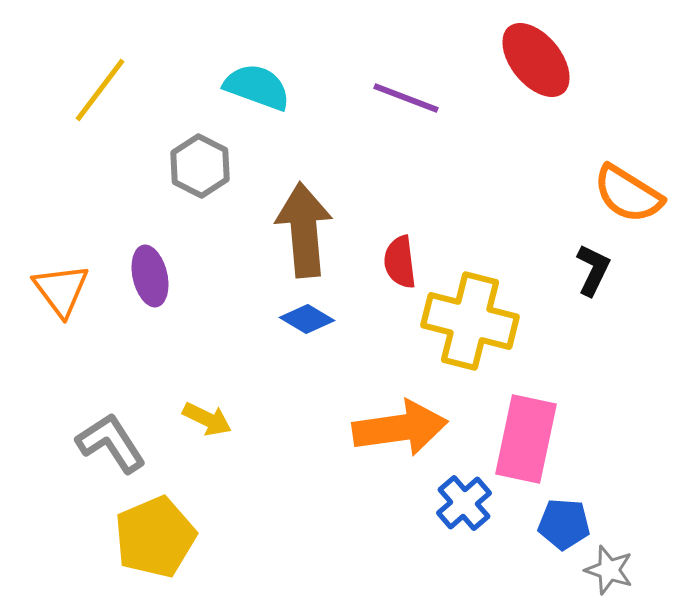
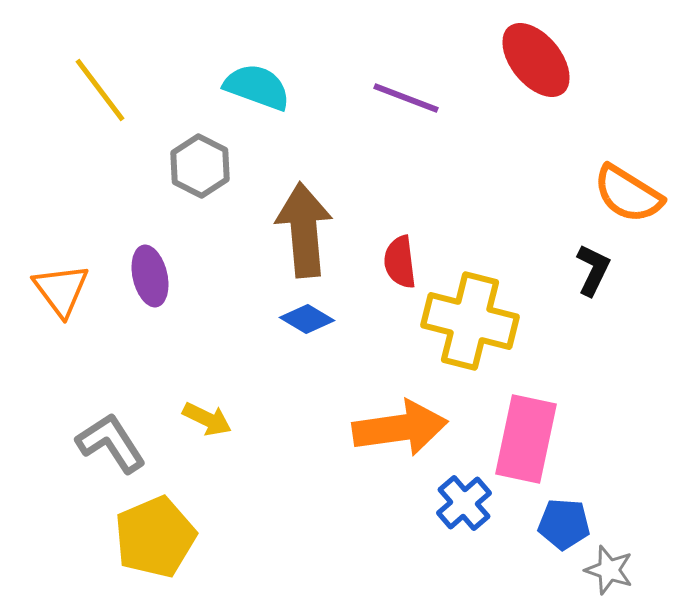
yellow line: rotated 74 degrees counterclockwise
